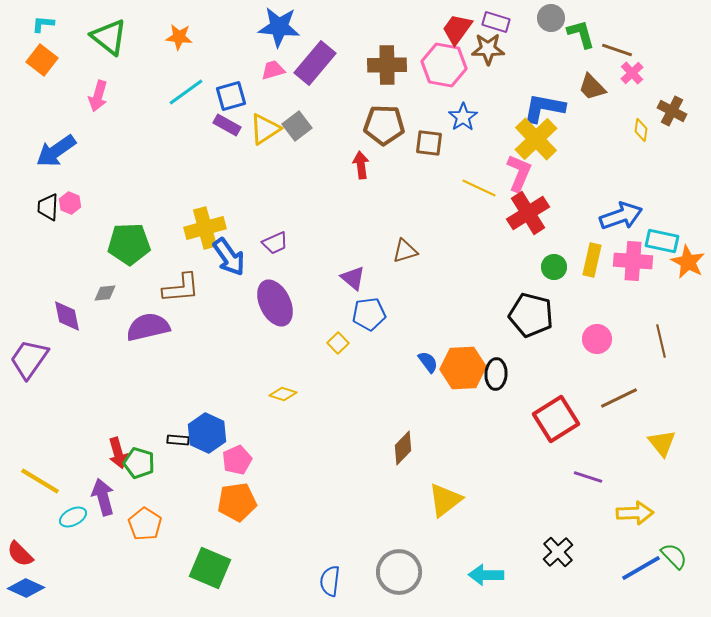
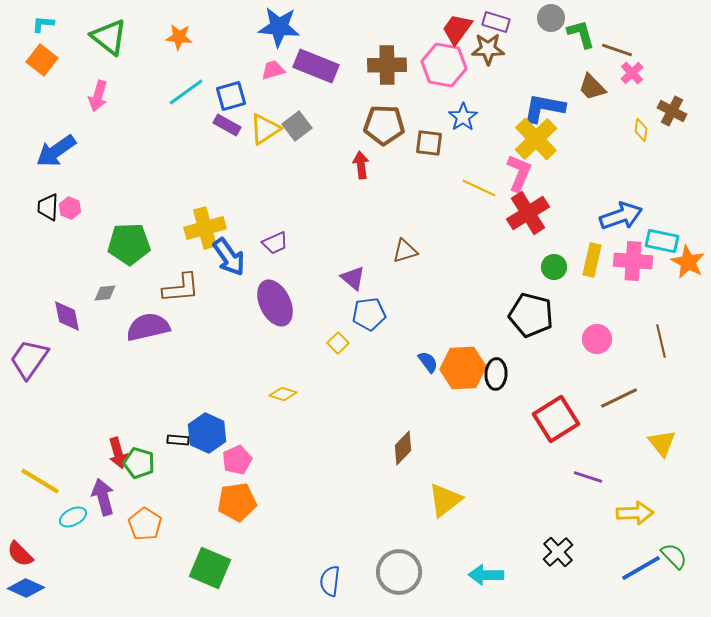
purple rectangle at (315, 63): moved 1 px right, 3 px down; rotated 72 degrees clockwise
pink hexagon at (70, 203): moved 5 px down
